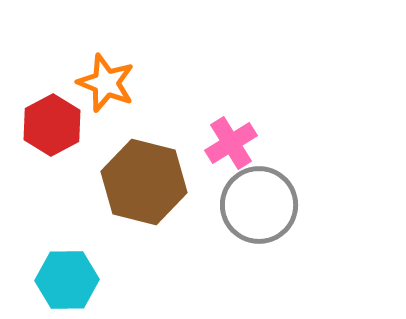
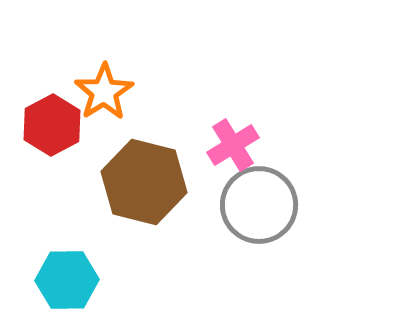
orange star: moved 2 px left, 9 px down; rotated 18 degrees clockwise
pink cross: moved 2 px right, 2 px down
